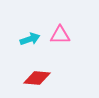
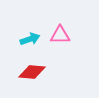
red diamond: moved 5 px left, 6 px up
